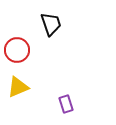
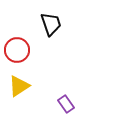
yellow triangle: moved 1 px right, 1 px up; rotated 10 degrees counterclockwise
purple rectangle: rotated 18 degrees counterclockwise
